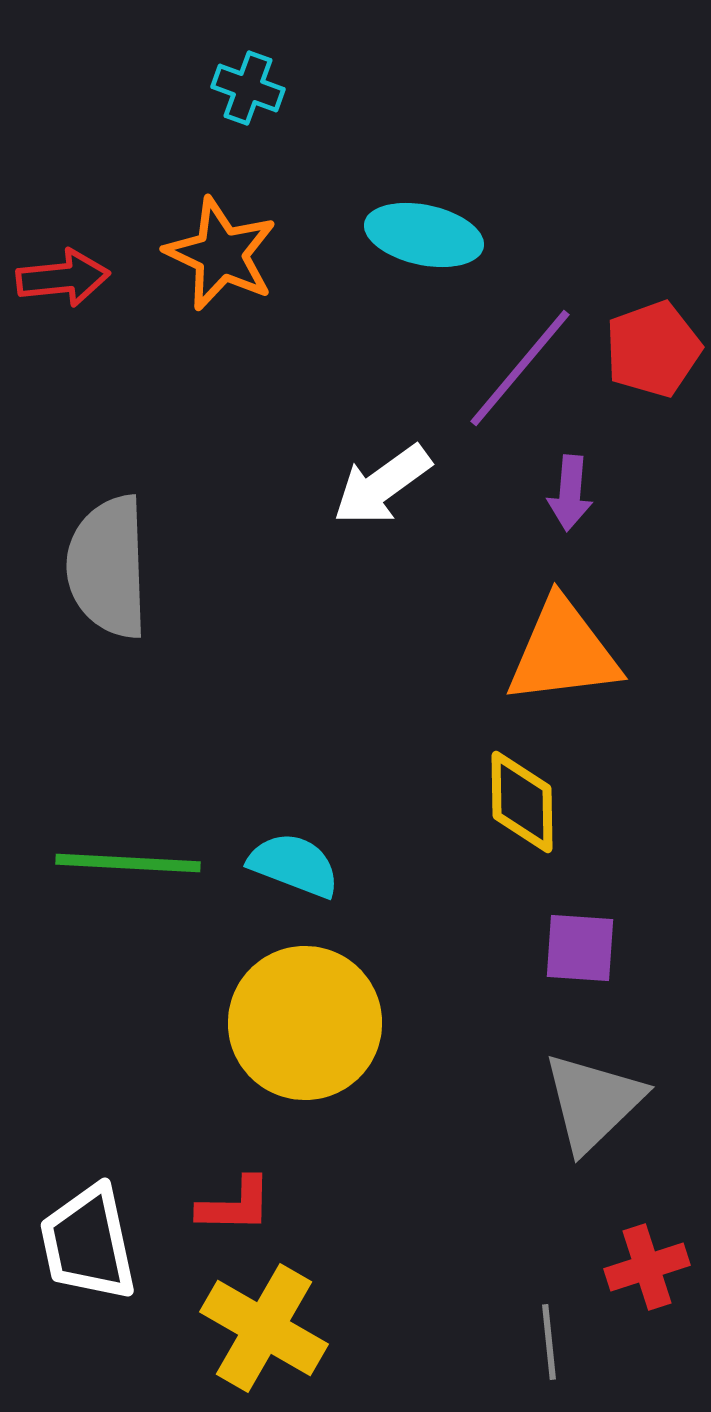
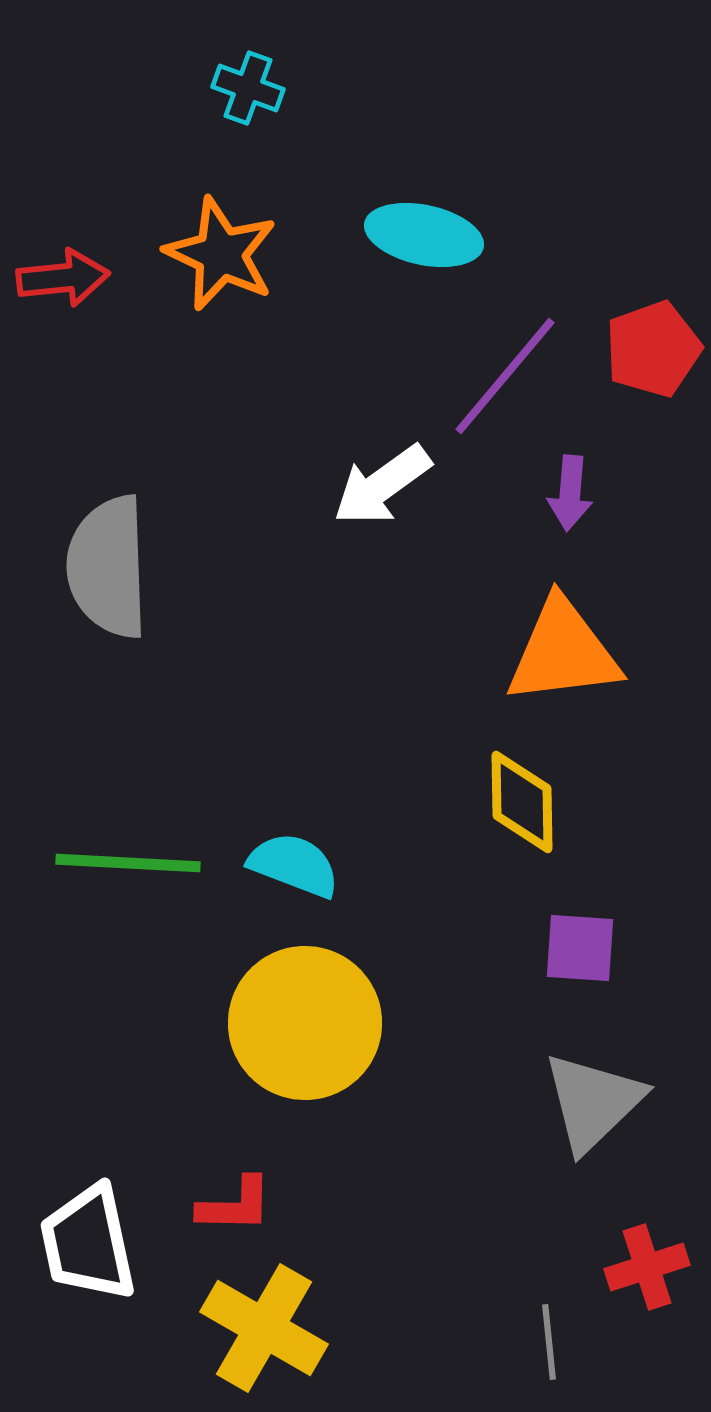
purple line: moved 15 px left, 8 px down
